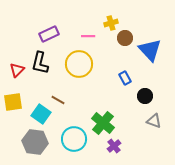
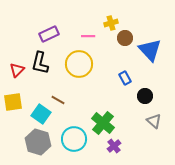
gray triangle: rotated 21 degrees clockwise
gray hexagon: moved 3 px right; rotated 10 degrees clockwise
